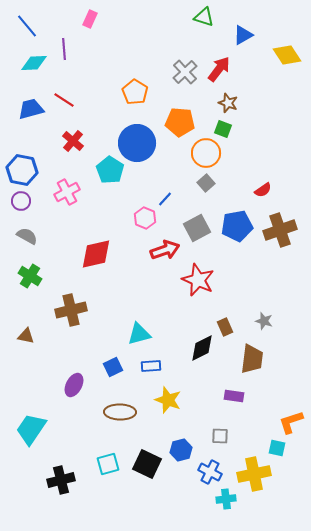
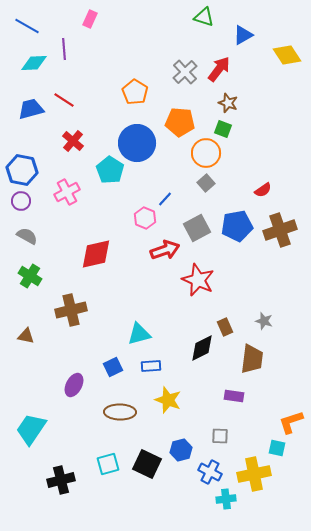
blue line at (27, 26): rotated 20 degrees counterclockwise
